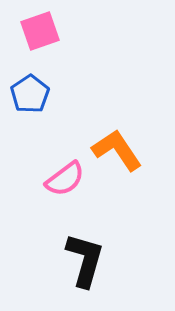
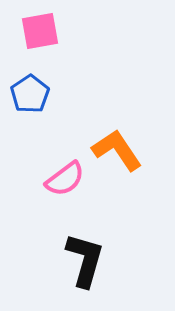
pink square: rotated 9 degrees clockwise
